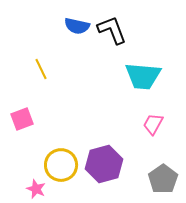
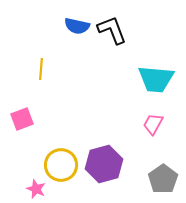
yellow line: rotated 30 degrees clockwise
cyan trapezoid: moved 13 px right, 3 px down
